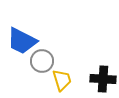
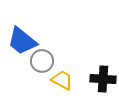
blue trapezoid: rotated 12 degrees clockwise
yellow trapezoid: rotated 45 degrees counterclockwise
